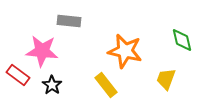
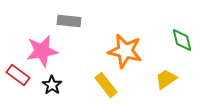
pink star: rotated 16 degrees counterclockwise
yellow trapezoid: rotated 35 degrees clockwise
